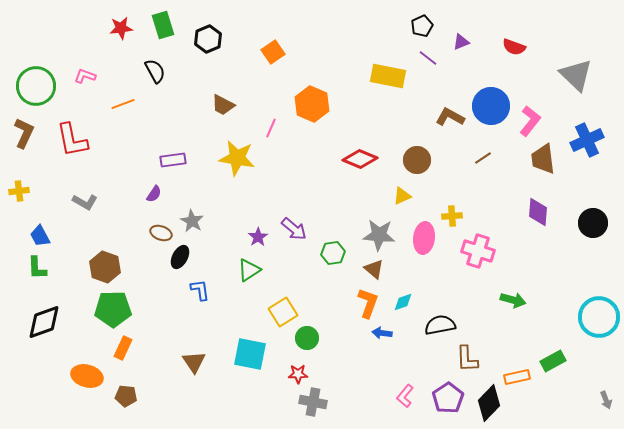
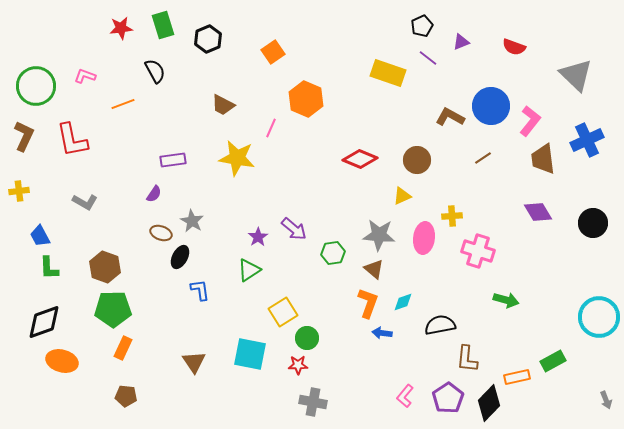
yellow rectangle at (388, 76): moved 3 px up; rotated 8 degrees clockwise
orange hexagon at (312, 104): moved 6 px left, 5 px up
brown L-shape at (24, 133): moved 3 px down
purple diamond at (538, 212): rotated 36 degrees counterclockwise
green L-shape at (37, 268): moved 12 px right
green arrow at (513, 300): moved 7 px left
brown L-shape at (467, 359): rotated 8 degrees clockwise
red star at (298, 374): moved 9 px up
orange ellipse at (87, 376): moved 25 px left, 15 px up
